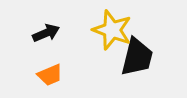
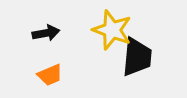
black arrow: rotated 12 degrees clockwise
black trapezoid: rotated 9 degrees counterclockwise
